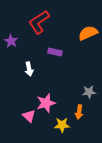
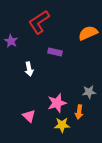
pink star: moved 11 px right
